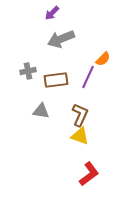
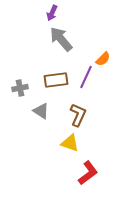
purple arrow: rotated 21 degrees counterclockwise
gray arrow: rotated 72 degrees clockwise
gray cross: moved 8 px left, 17 px down
purple line: moved 2 px left
gray triangle: rotated 24 degrees clockwise
brown L-shape: moved 2 px left
yellow triangle: moved 10 px left, 7 px down
red L-shape: moved 1 px left, 1 px up
